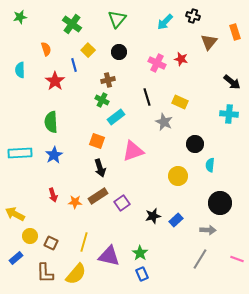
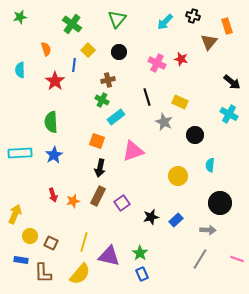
orange rectangle at (235, 32): moved 8 px left, 6 px up
blue line at (74, 65): rotated 24 degrees clockwise
cyan cross at (229, 114): rotated 24 degrees clockwise
black circle at (195, 144): moved 9 px up
black arrow at (100, 168): rotated 30 degrees clockwise
brown rectangle at (98, 196): rotated 30 degrees counterclockwise
orange star at (75, 202): moved 2 px left, 1 px up; rotated 16 degrees counterclockwise
yellow arrow at (15, 214): rotated 84 degrees clockwise
black star at (153, 216): moved 2 px left, 1 px down
blue rectangle at (16, 258): moved 5 px right, 2 px down; rotated 48 degrees clockwise
brown L-shape at (45, 273): moved 2 px left
yellow semicircle at (76, 274): moved 4 px right
